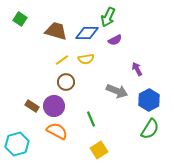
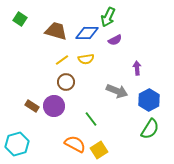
purple arrow: moved 1 px up; rotated 24 degrees clockwise
green line: rotated 14 degrees counterclockwise
orange semicircle: moved 18 px right, 13 px down
